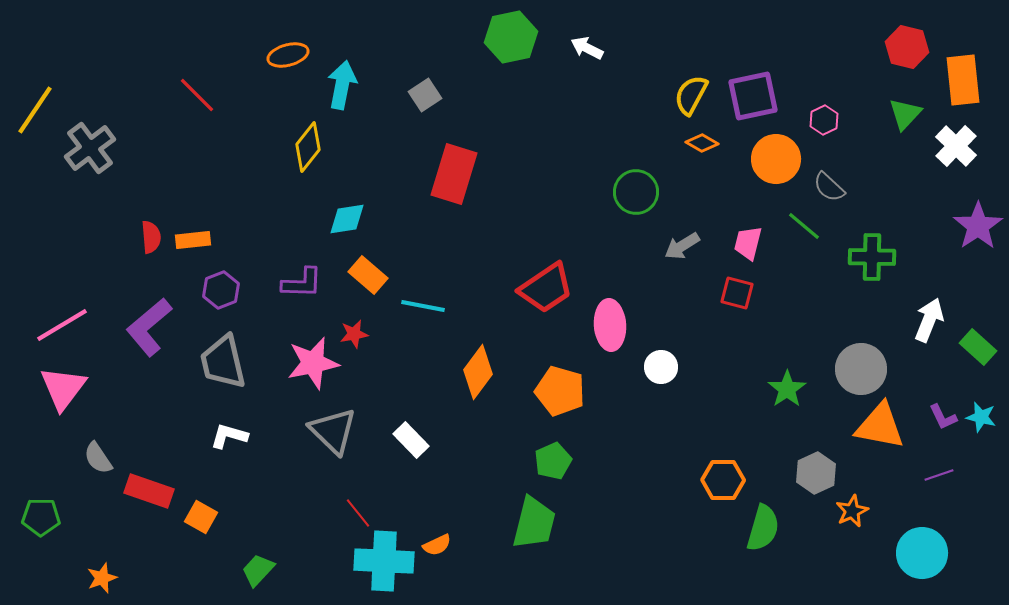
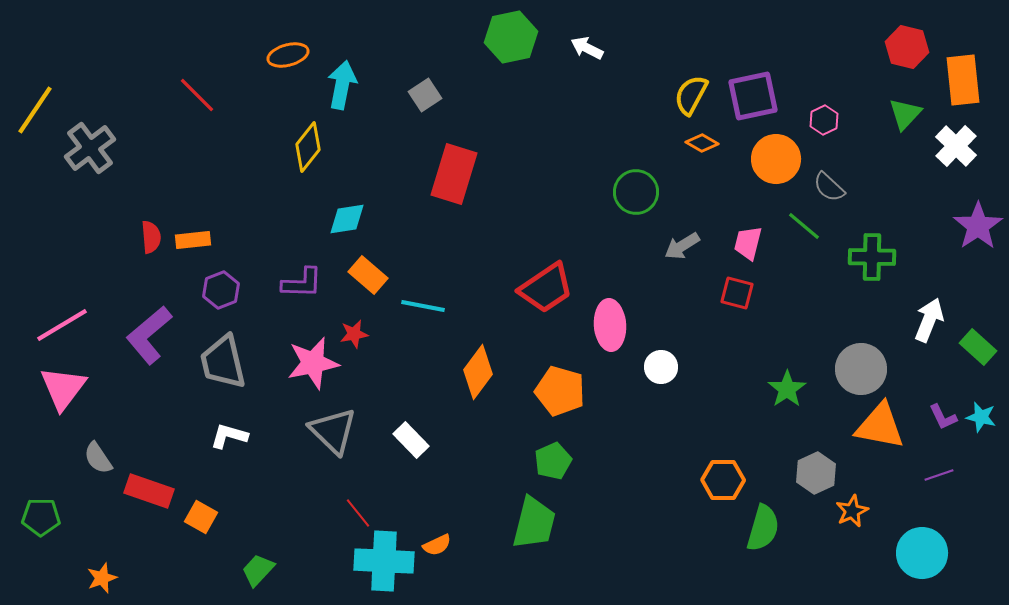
purple L-shape at (149, 327): moved 8 px down
